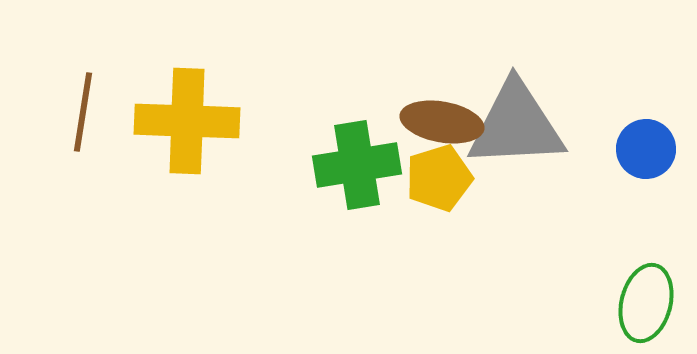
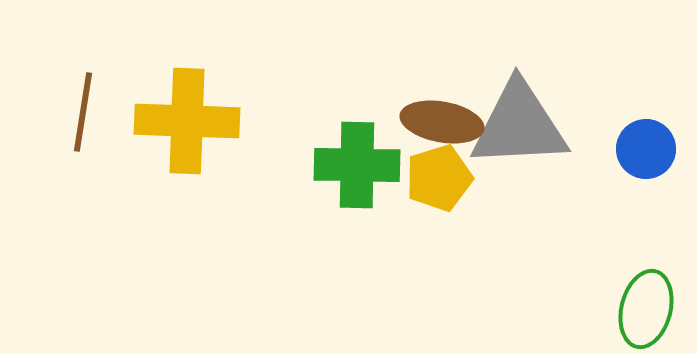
gray triangle: moved 3 px right
green cross: rotated 10 degrees clockwise
green ellipse: moved 6 px down
